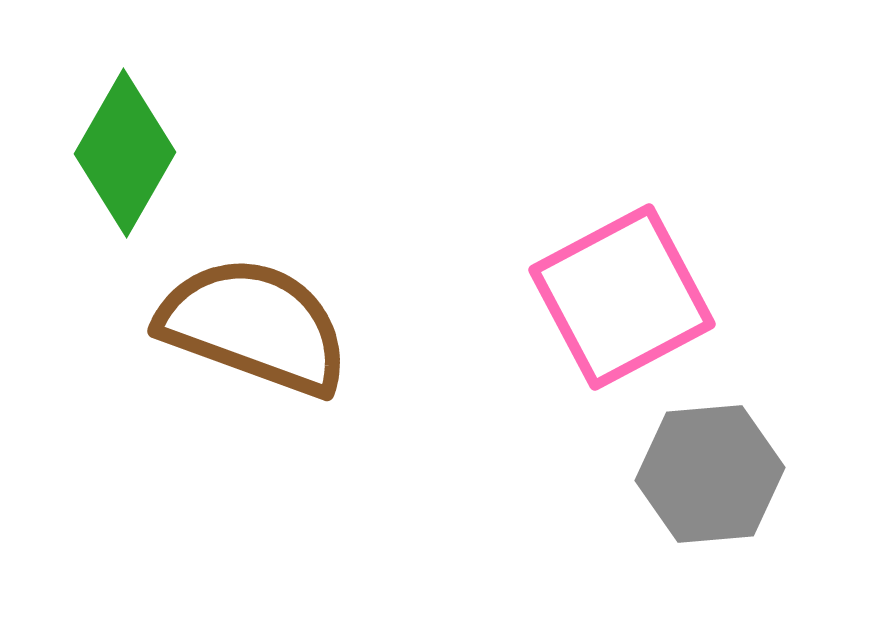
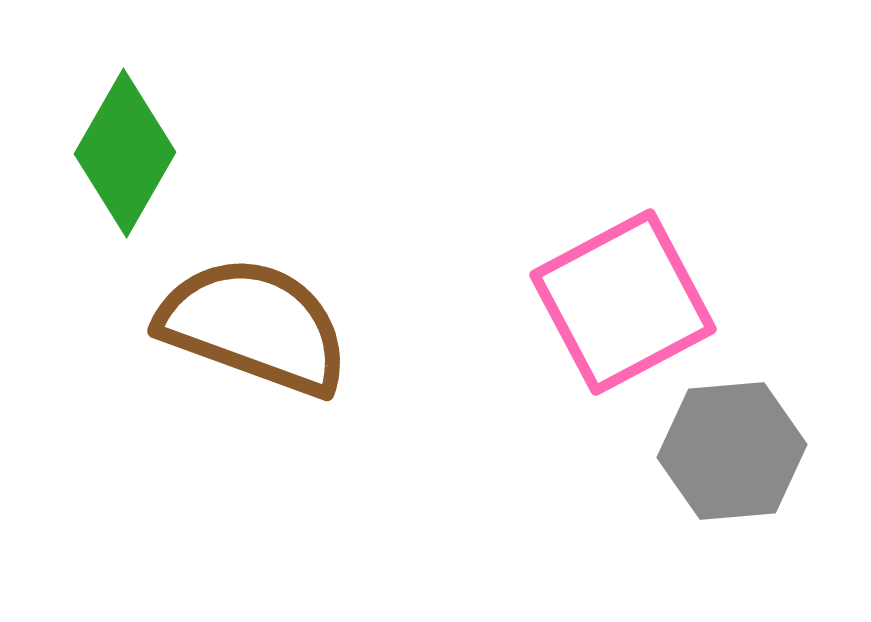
pink square: moved 1 px right, 5 px down
gray hexagon: moved 22 px right, 23 px up
